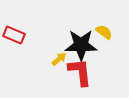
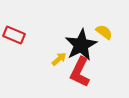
black star: rotated 28 degrees counterclockwise
red L-shape: rotated 148 degrees counterclockwise
